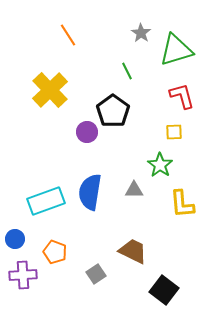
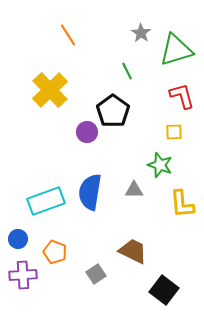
green star: rotated 15 degrees counterclockwise
blue circle: moved 3 px right
